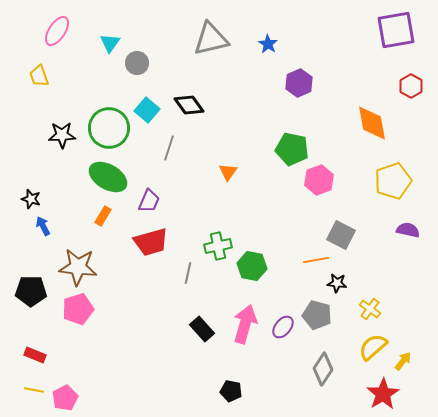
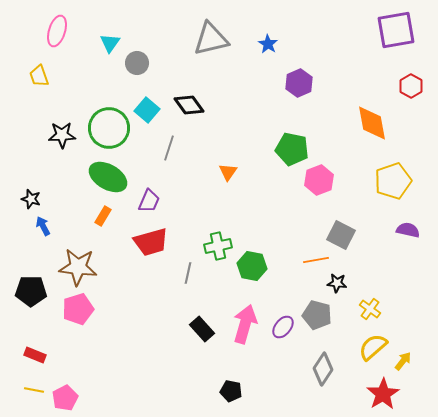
pink ellipse at (57, 31): rotated 16 degrees counterclockwise
